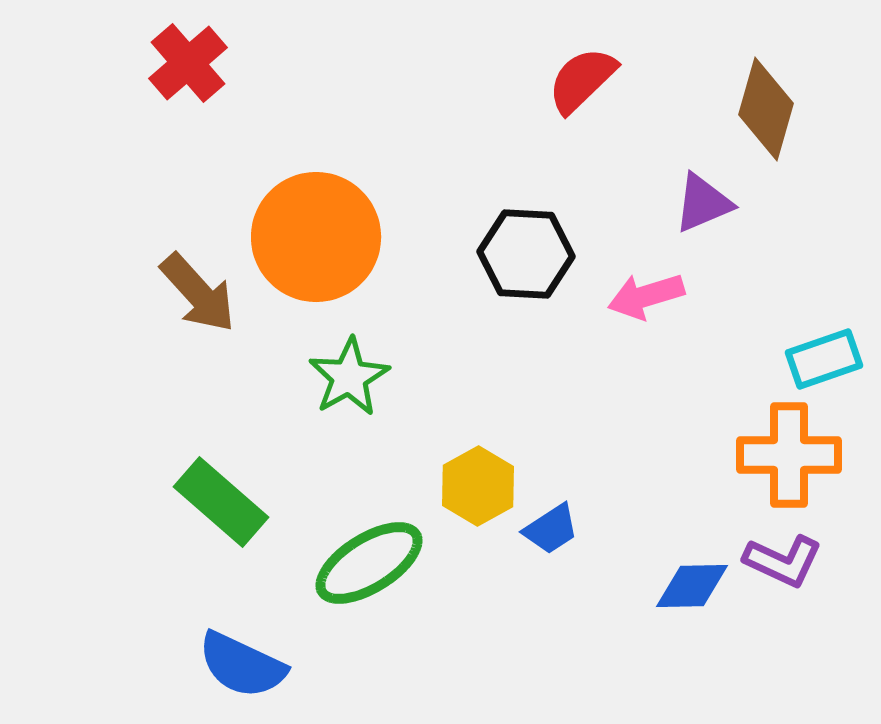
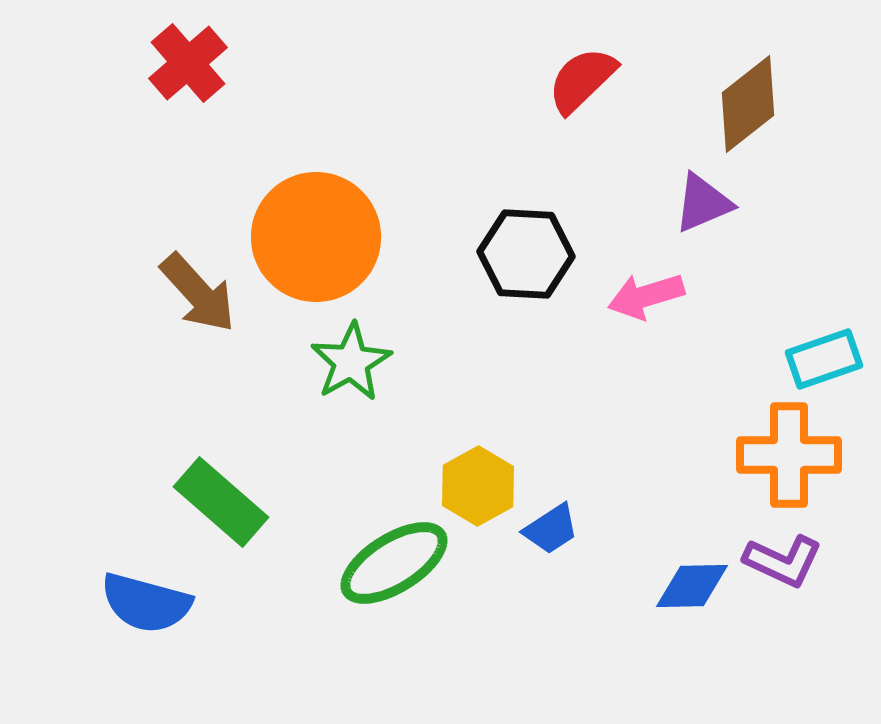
brown diamond: moved 18 px left, 5 px up; rotated 36 degrees clockwise
green star: moved 2 px right, 15 px up
green ellipse: moved 25 px right
blue semicircle: moved 96 px left, 62 px up; rotated 10 degrees counterclockwise
